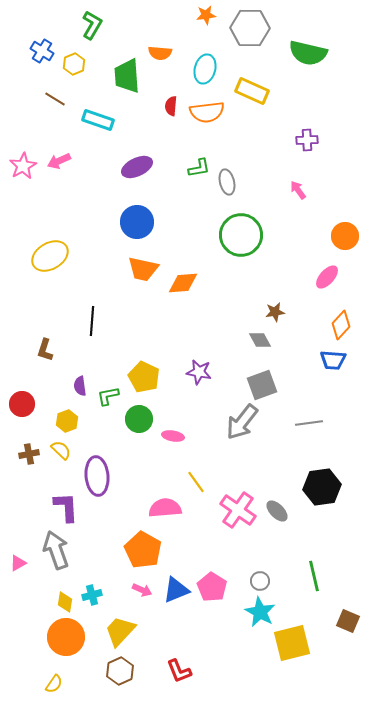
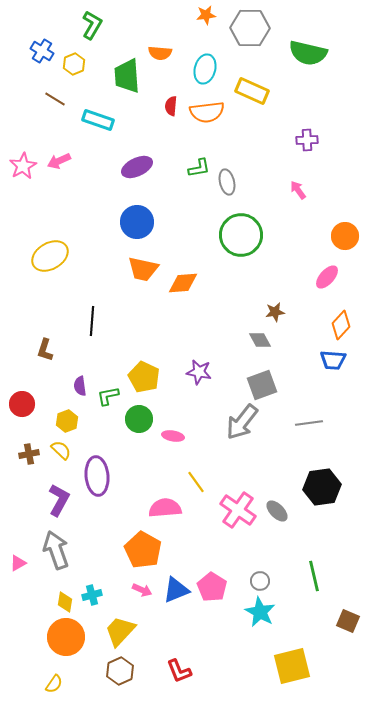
purple L-shape at (66, 507): moved 7 px left, 7 px up; rotated 32 degrees clockwise
yellow square at (292, 643): moved 23 px down
